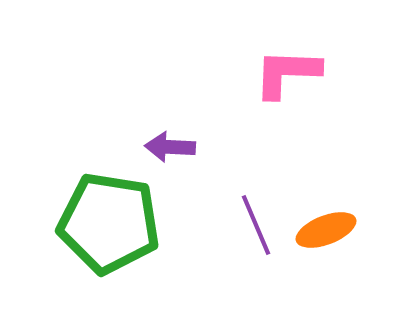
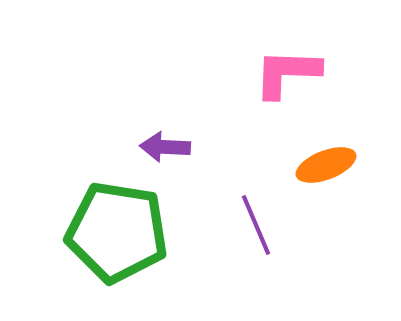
purple arrow: moved 5 px left
green pentagon: moved 8 px right, 9 px down
orange ellipse: moved 65 px up
